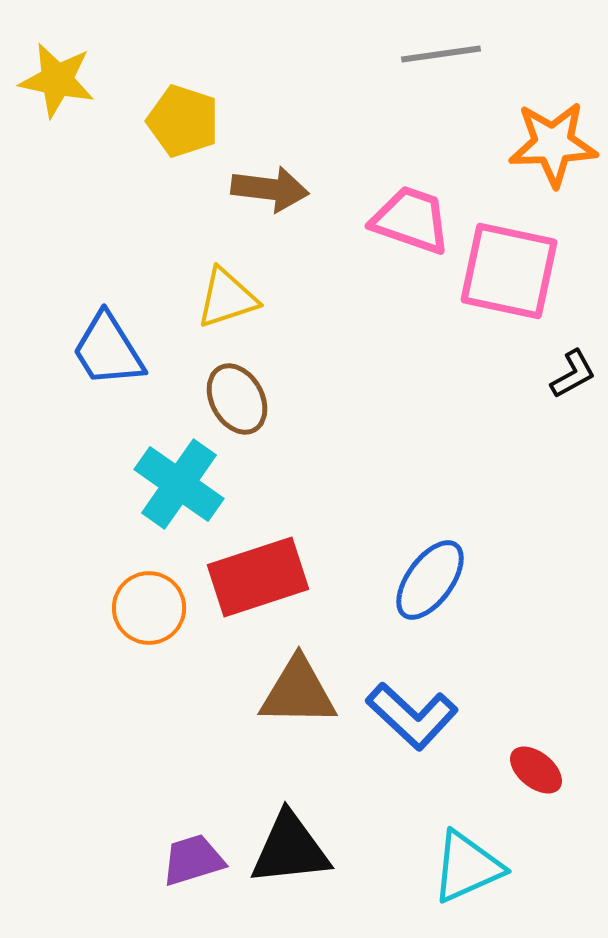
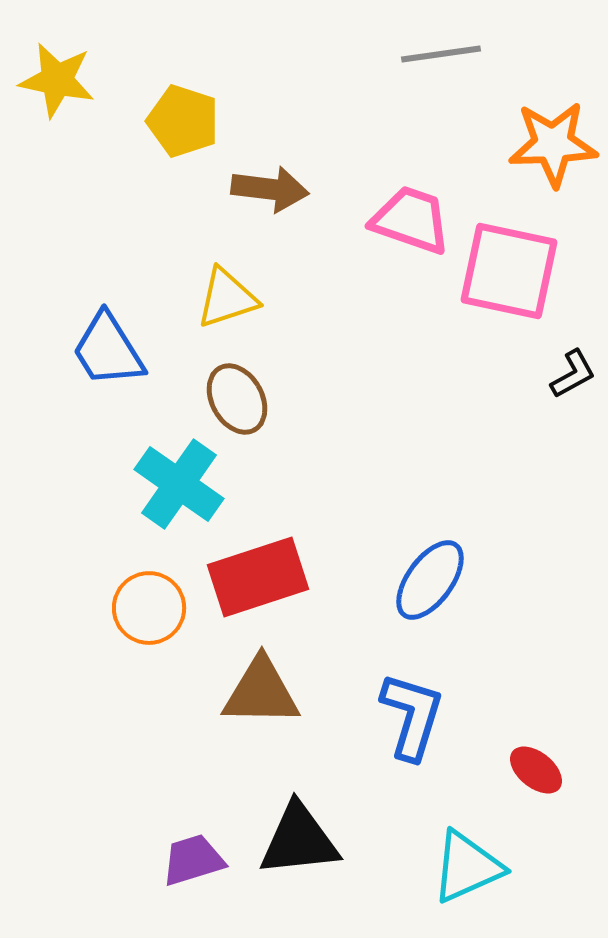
brown triangle: moved 37 px left
blue L-shape: rotated 116 degrees counterclockwise
black triangle: moved 9 px right, 9 px up
